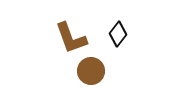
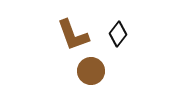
brown L-shape: moved 2 px right, 3 px up
